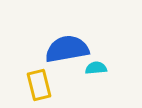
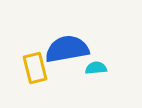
yellow rectangle: moved 4 px left, 17 px up
